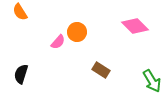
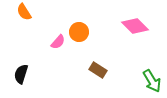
orange semicircle: moved 4 px right
orange circle: moved 2 px right
brown rectangle: moved 3 px left
